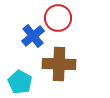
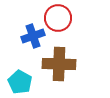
blue cross: rotated 20 degrees clockwise
